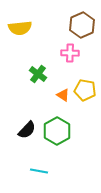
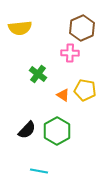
brown hexagon: moved 3 px down
